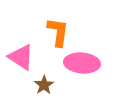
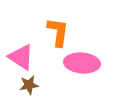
brown star: moved 15 px left; rotated 24 degrees clockwise
